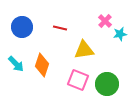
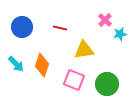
pink cross: moved 1 px up
pink square: moved 4 px left
